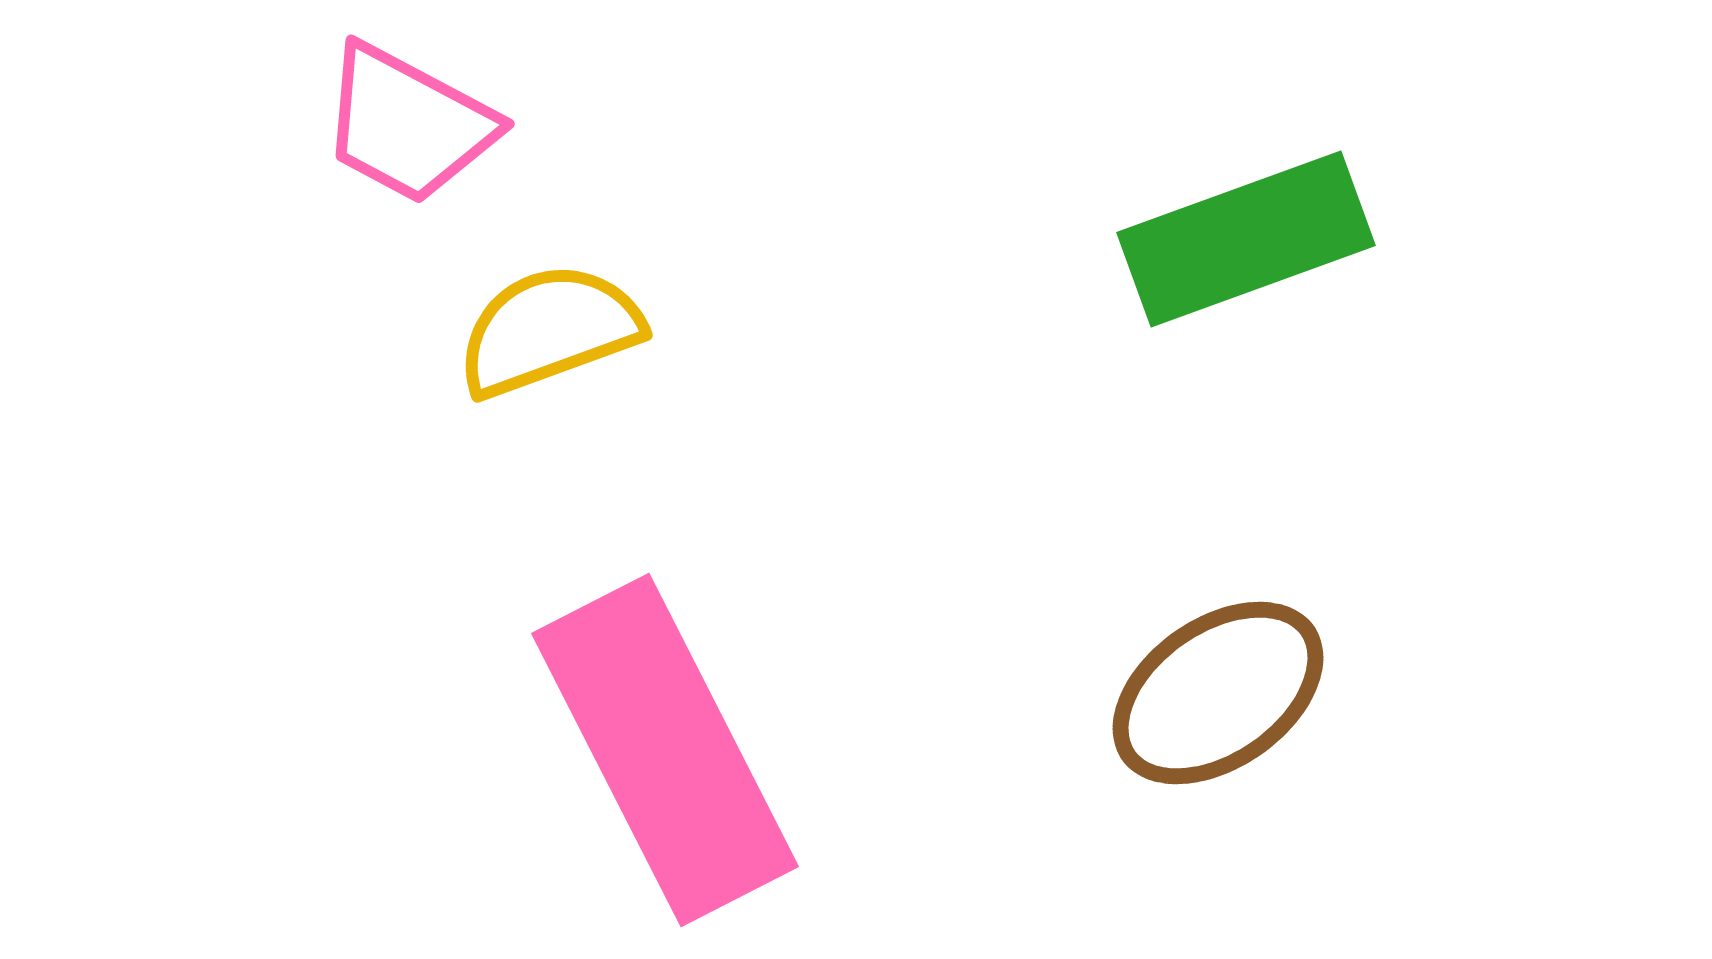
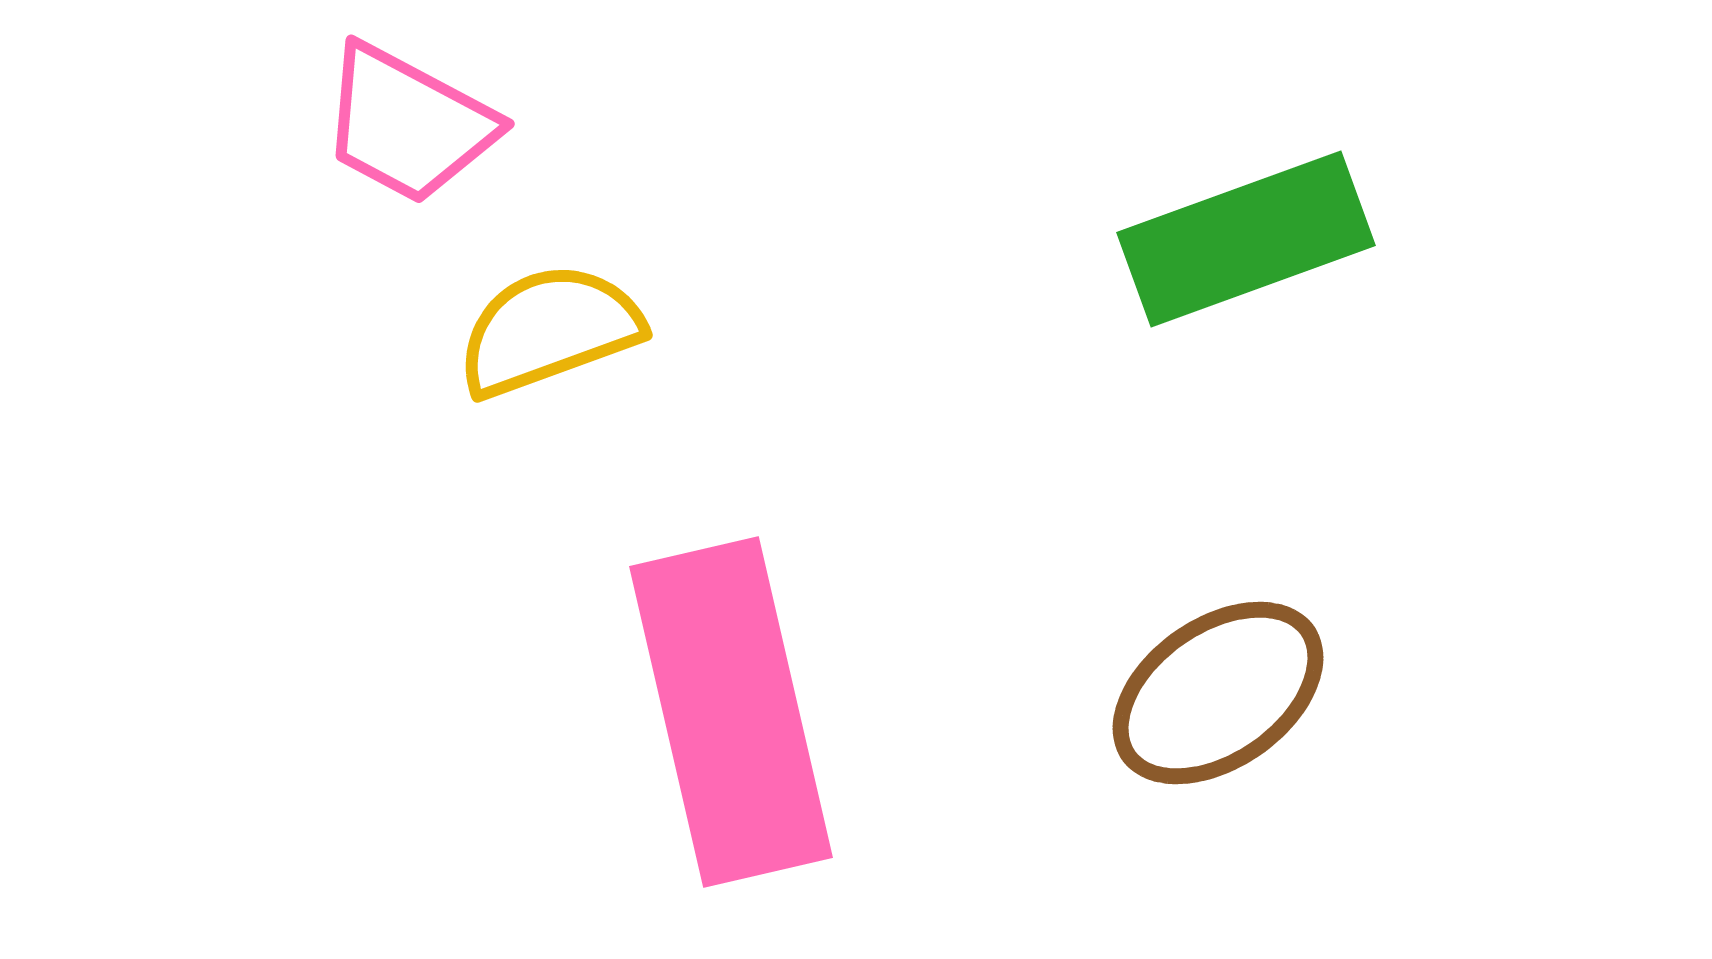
pink rectangle: moved 66 px right, 38 px up; rotated 14 degrees clockwise
